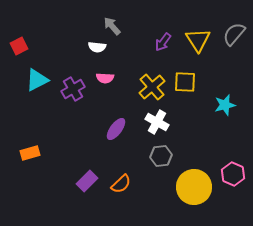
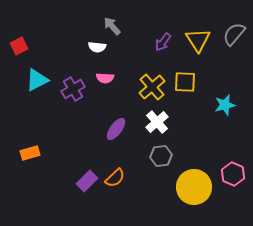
white cross: rotated 20 degrees clockwise
orange semicircle: moved 6 px left, 6 px up
